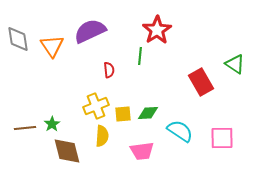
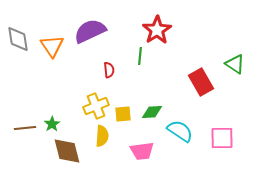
green diamond: moved 4 px right, 1 px up
